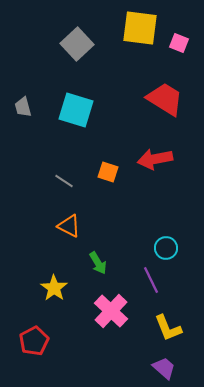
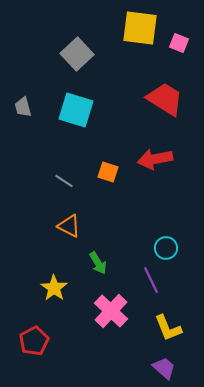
gray square: moved 10 px down
